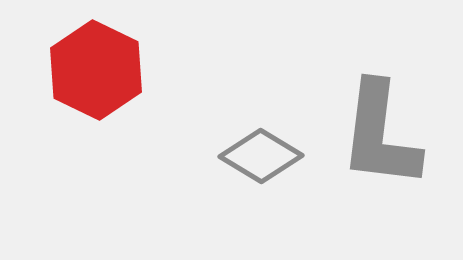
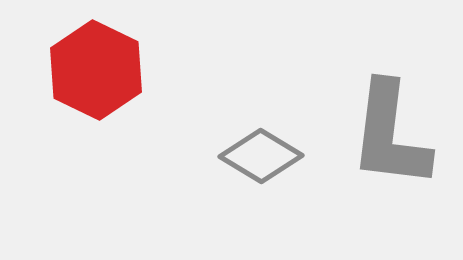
gray L-shape: moved 10 px right
